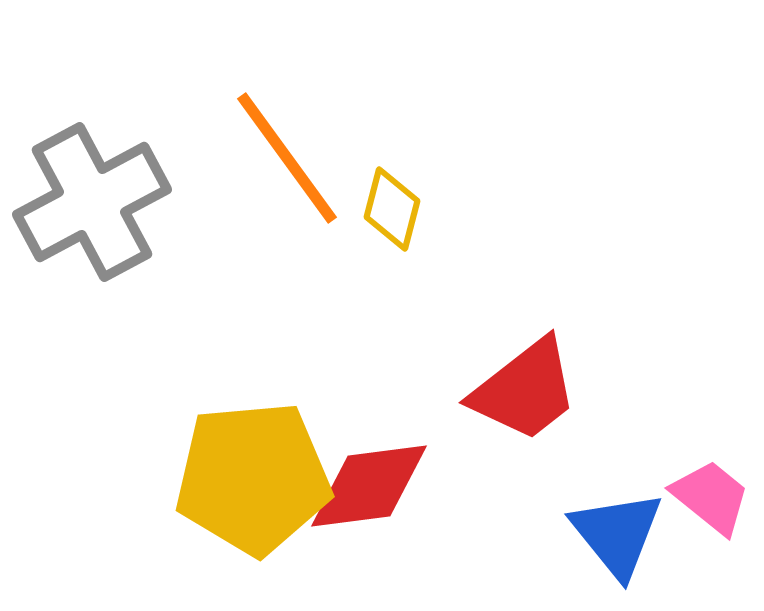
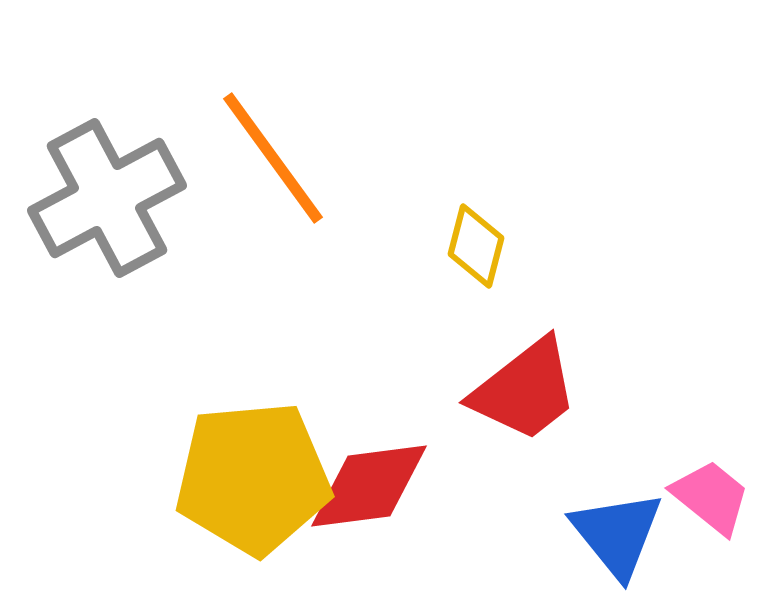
orange line: moved 14 px left
gray cross: moved 15 px right, 4 px up
yellow diamond: moved 84 px right, 37 px down
